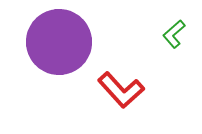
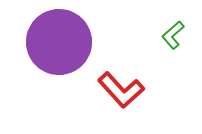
green L-shape: moved 1 px left, 1 px down
